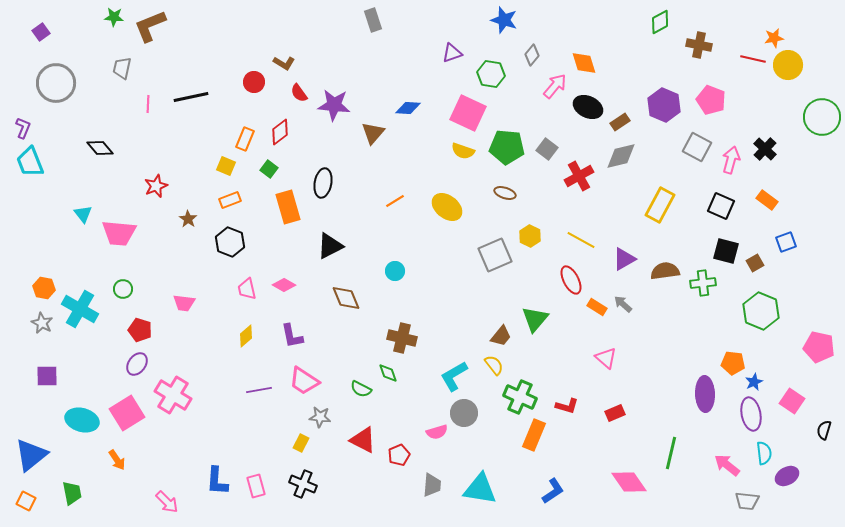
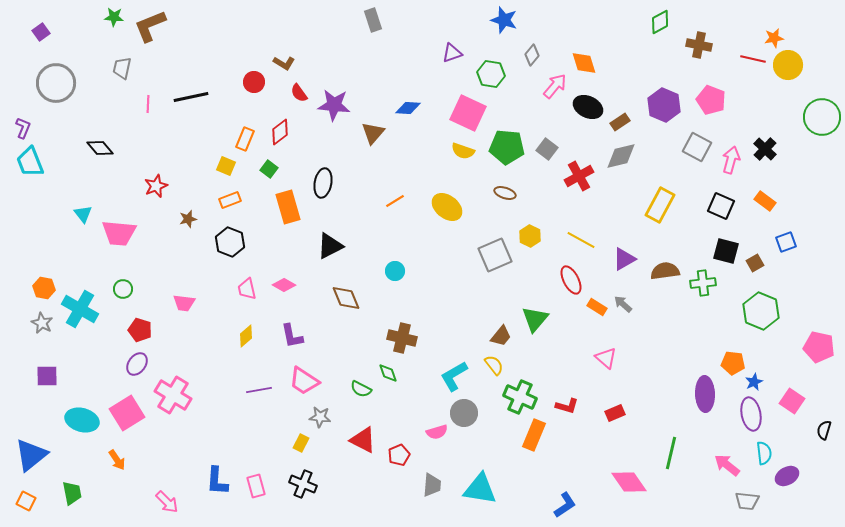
orange rectangle at (767, 200): moved 2 px left, 1 px down
brown star at (188, 219): rotated 24 degrees clockwise
blue L-shape at (553, 491): moved 12 px right, 14 px down
